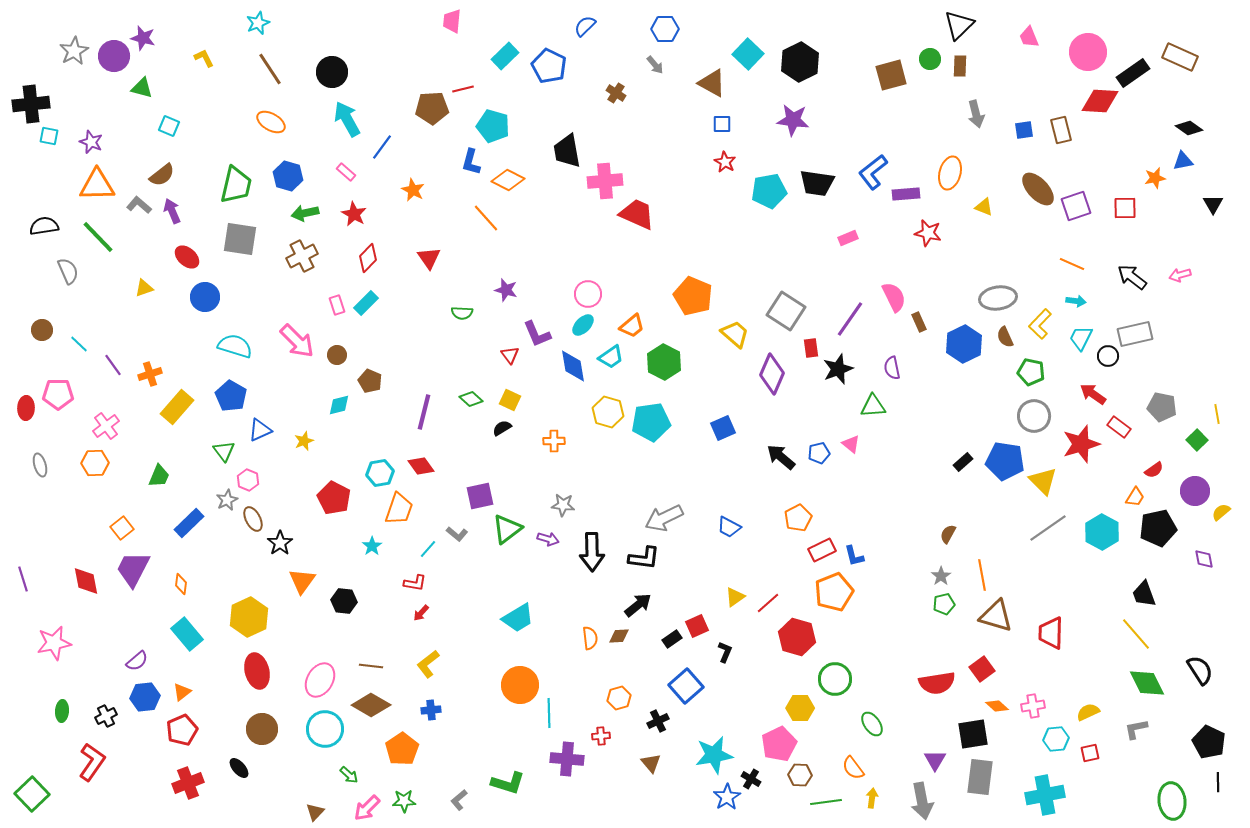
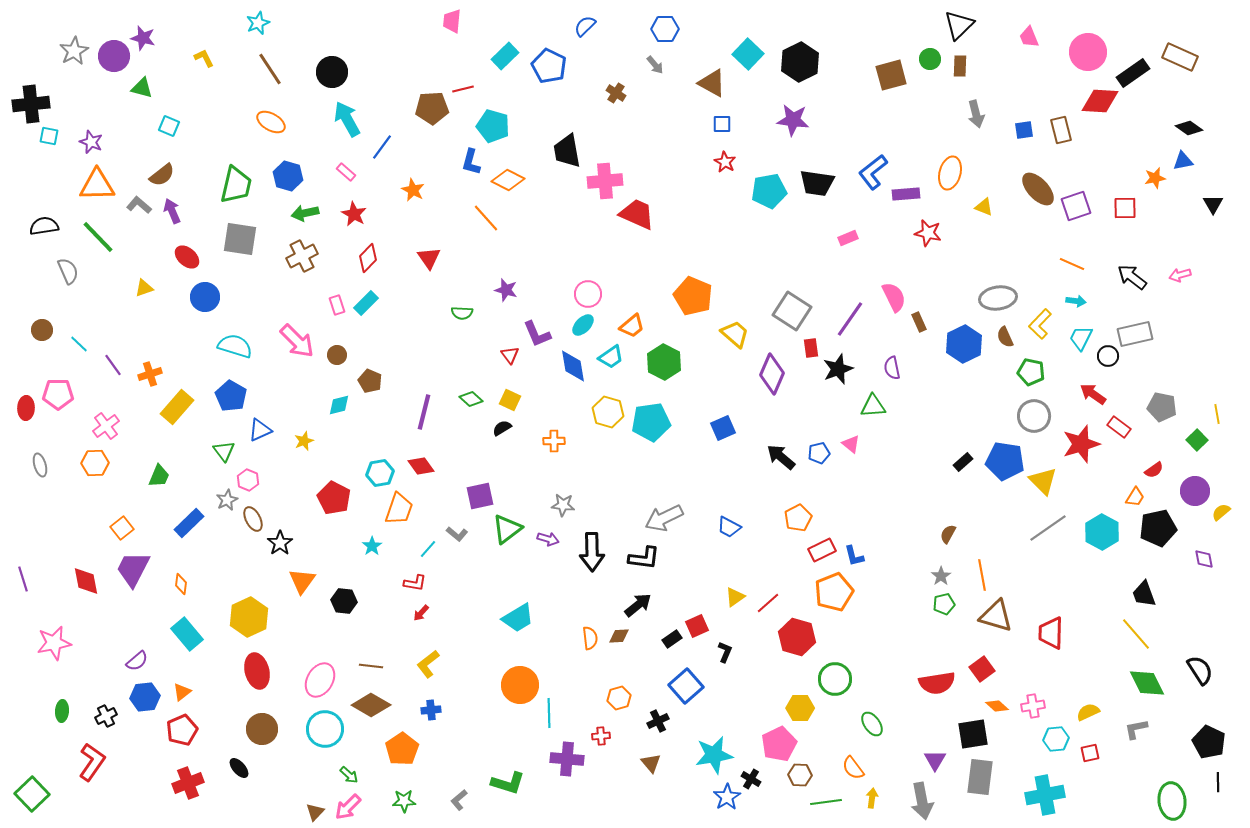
gray square at (786, 311): moved 6 px right
pink arrow at (367, 808): moved 19 px left, 1 px up
